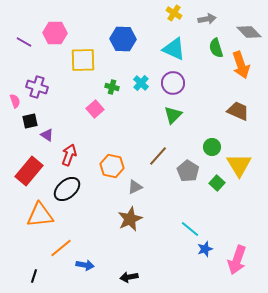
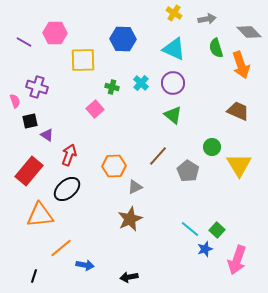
green triangle: rotated 36 degrees counterclockwise
orange hexagon: moved 2 px right; rotated 15 degrees counterclockwise
green square: moved 47 px down
